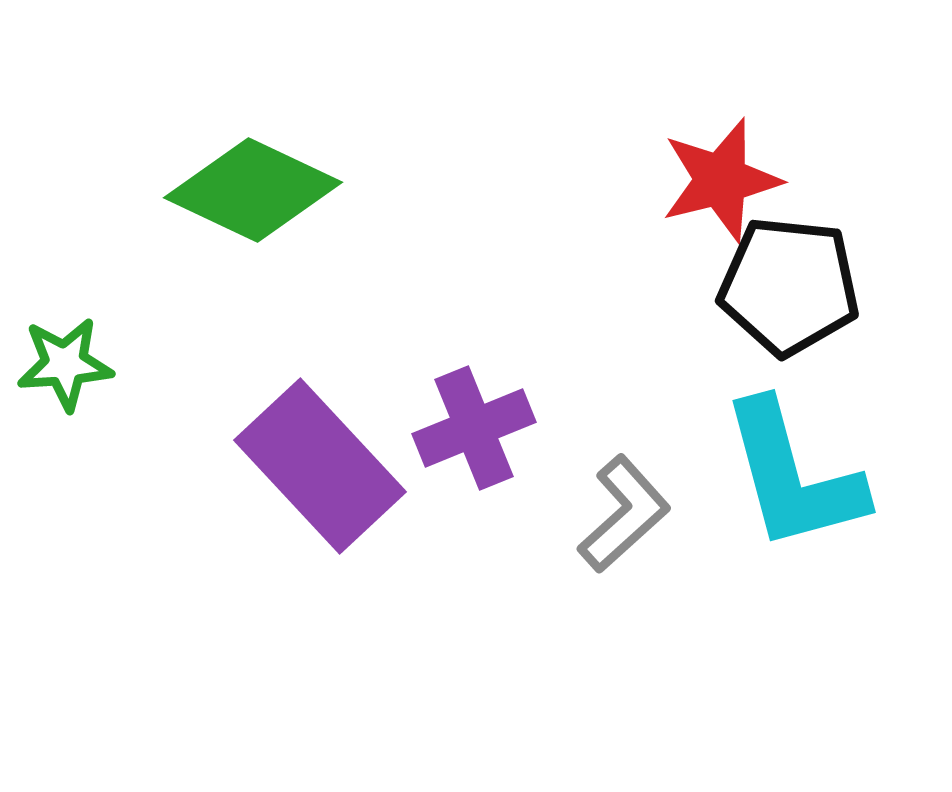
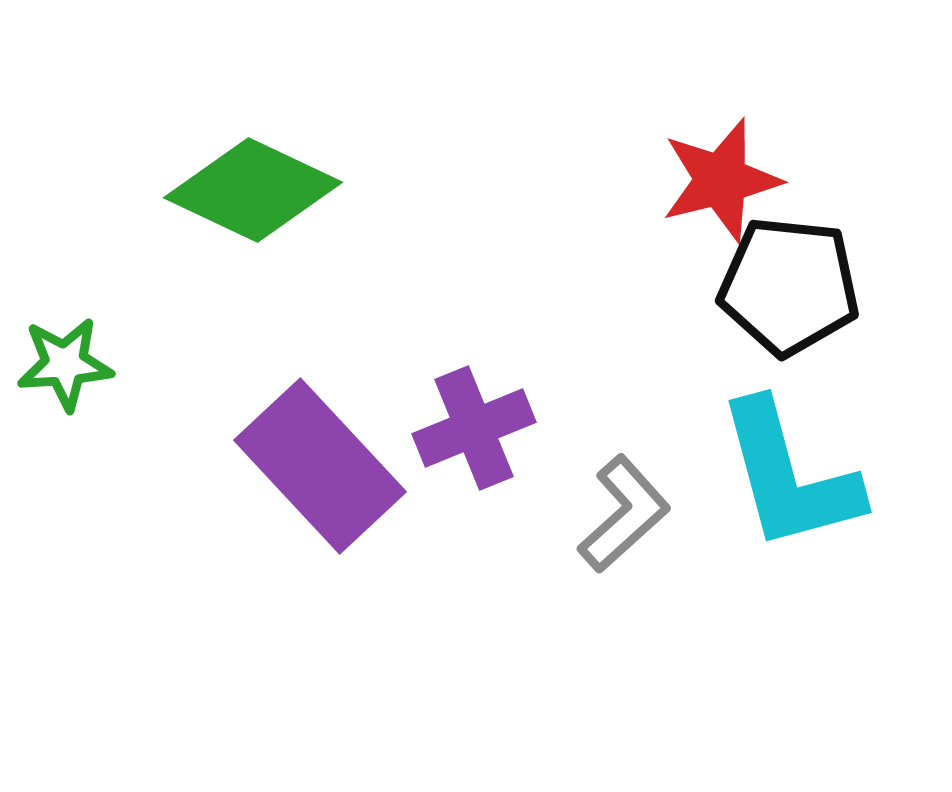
cyan L-shape: moved 4 px left
